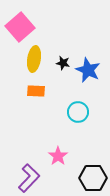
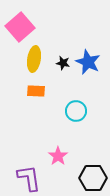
blue star: moved 8 px up
cyan circle: moved 2 px left, 1 px up
purple L-shape: rotated 52 degrees counterclockwise
